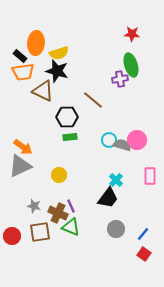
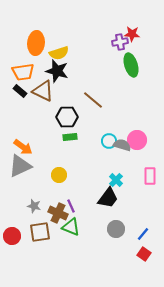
black rectangle: moved 35 px down
purple cross: moved 37 px up
cyan circle: moved 1 px down
